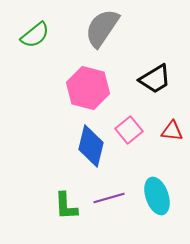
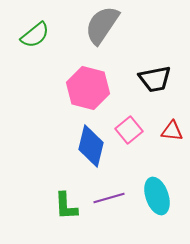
gray semicircle: moved 3 px up
black trapezoid: rotated 20 degrees clockwise
